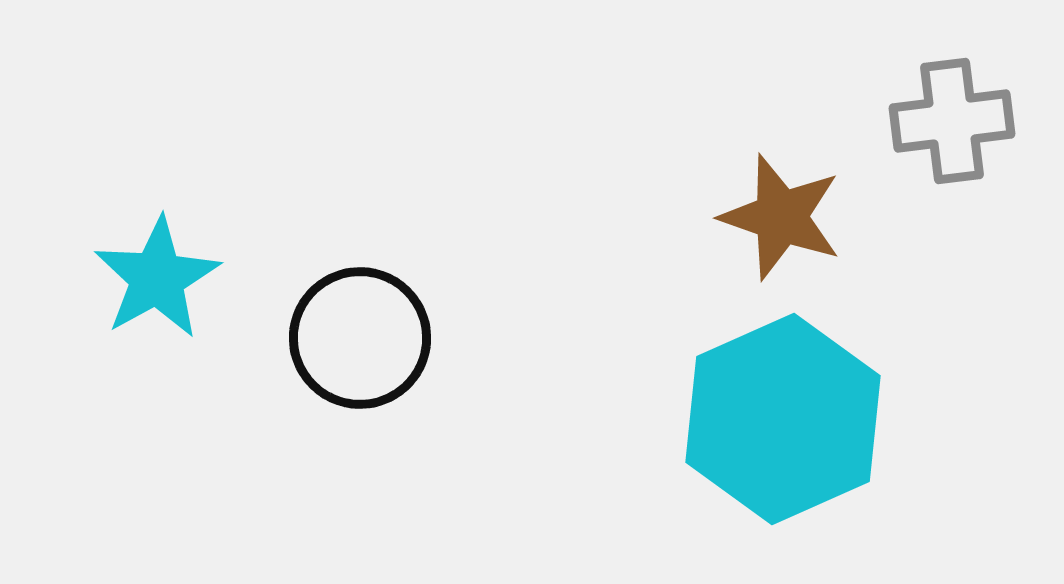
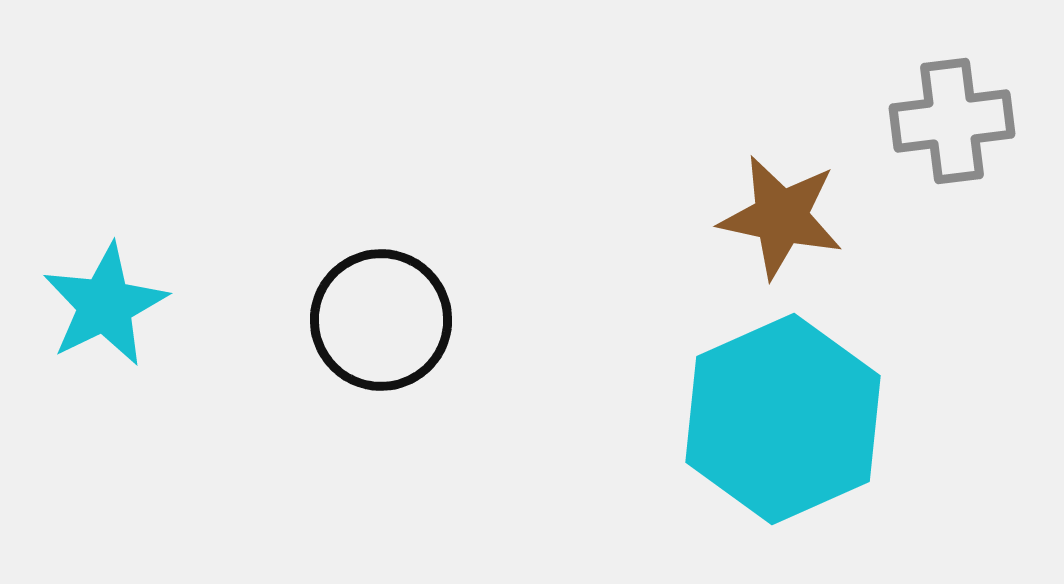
brown star: rotated 7 degrees counterclockwise
cyan star: moved 52 px left, 27 px down; rotated 3 degrees clockwise
black circle: moved 21 px right, 18 px up
